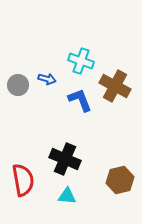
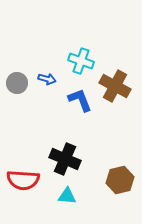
gray circle: moved 1 px left, 2 px up
red semicircle: rotated 104 degrees clockwise
